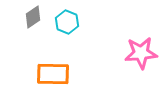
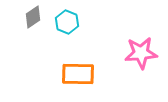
orange rectangle: moved 25 px right
